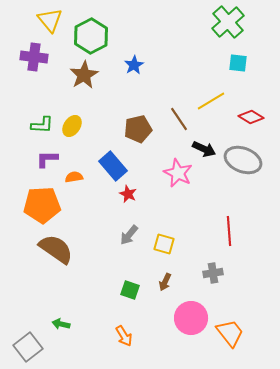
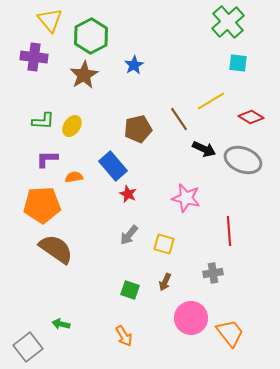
green L-shape: moved 1 px right, 4 px up
pink star: moved 8 px right, 25 px down; rotated 12 degrees counterclockwise
